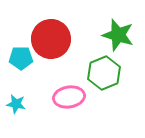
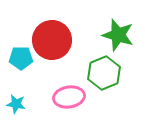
red circle: moved 1 px right, 1 px down
